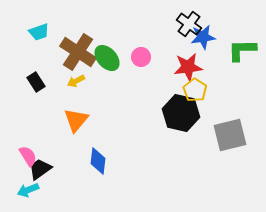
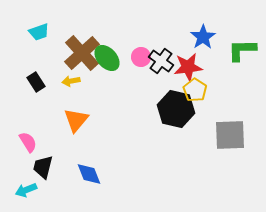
black cross: moved 28 px left, 37 px down
blue star: rotated 25 degrees counterclockwise
brown cross: moved 4 px right, 1 px down; rotated 15 degrees clockwise
yellow arrow: moved 5 px left; rotated 18 degrees clockwise
black hexagon: moved 5 px left, 4 px up
gray square: rotated 12 degrees clockwise
pink semicircle: moved 14 px up
blue diamond: moved 9 px left, 13 px down; rotated 28 degrees counterclockwise
black trapezoid: moved 3 px right, 2 px up; rotated 40 degrees counterclockwise
cyan arrow: moved 2 px left
